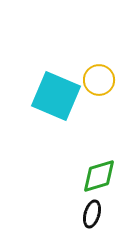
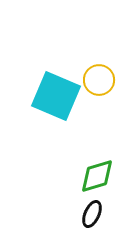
green diamond: moved 2 px left
black ellipse: rotated 8 degrees clockwise
